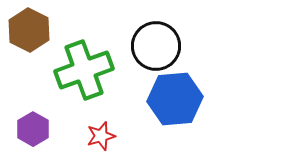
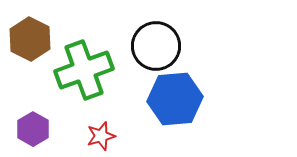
brown hexagon: moved 1 px right, 9 px down
